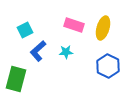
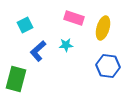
pink rectangle: moved 7 px up
cyan square: moved 5 px up
cyan star: moved 7 px up
blue hexagon: rotated 20 degrees counterclockwise
